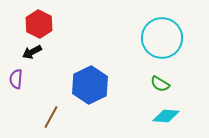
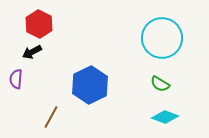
cyan diamond: moved 1 px left, 1 px down; rotated 16 degrees clockwise
